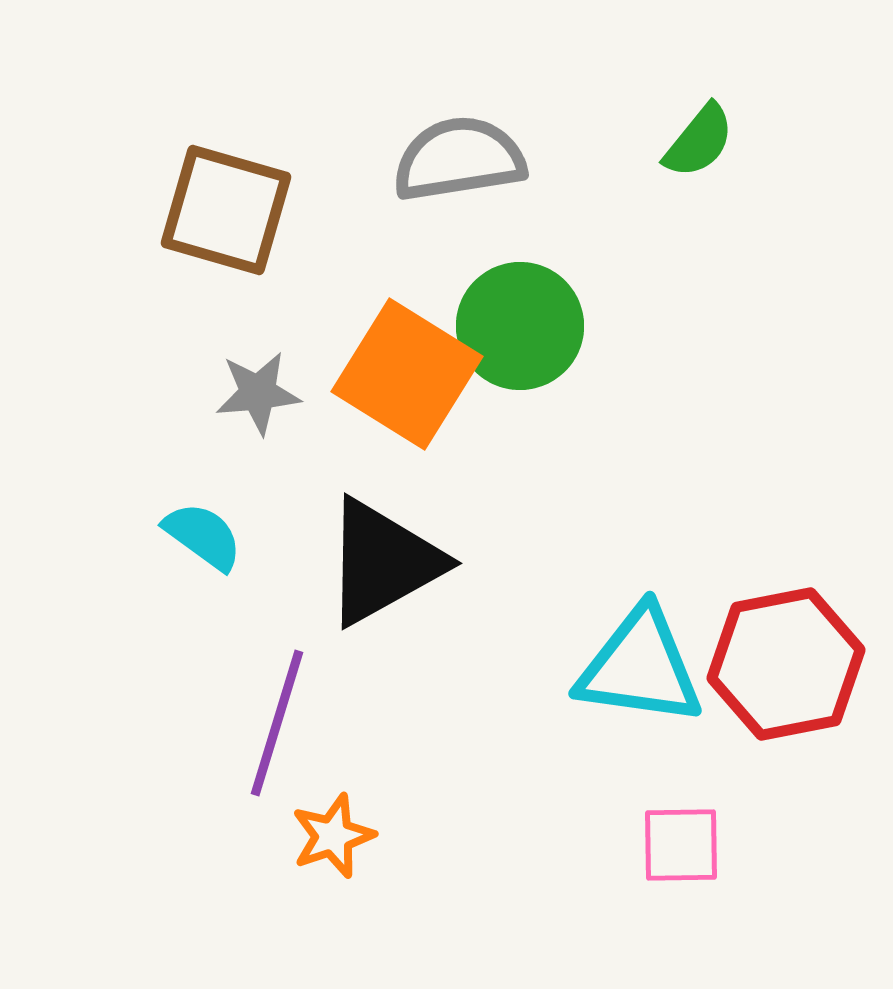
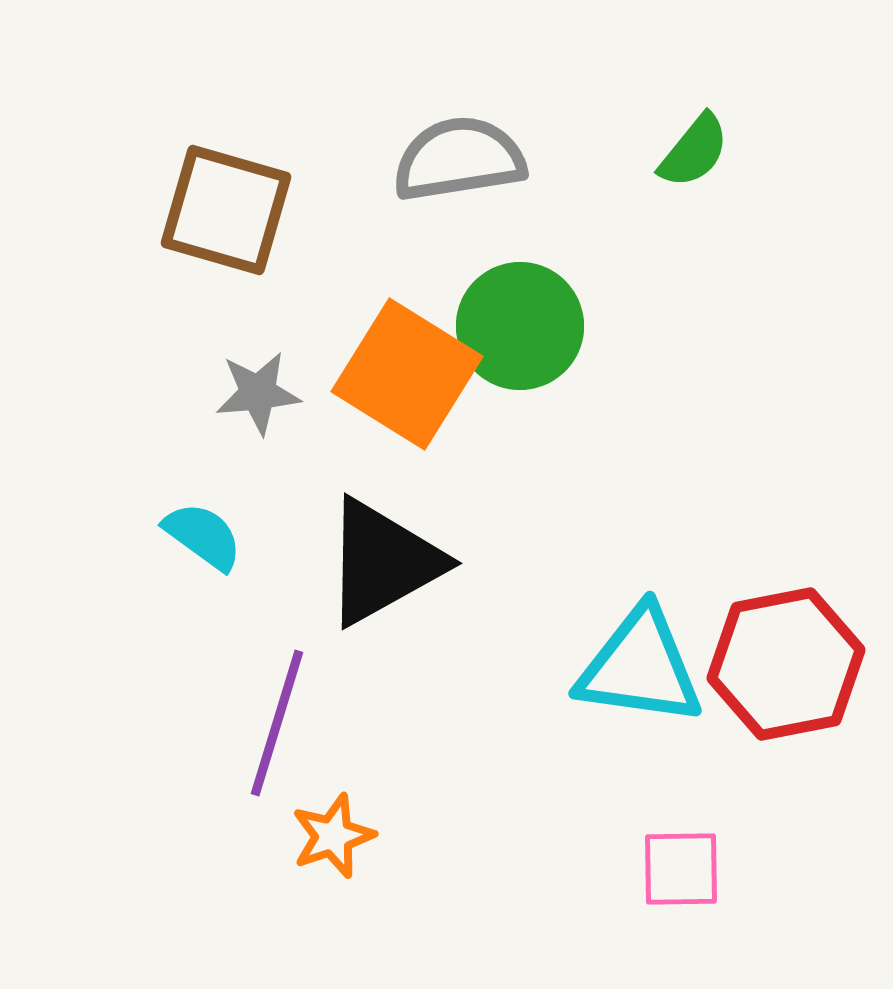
green semicircle: moved 5 px left, 10 px down
pink square: moved 24 px down
